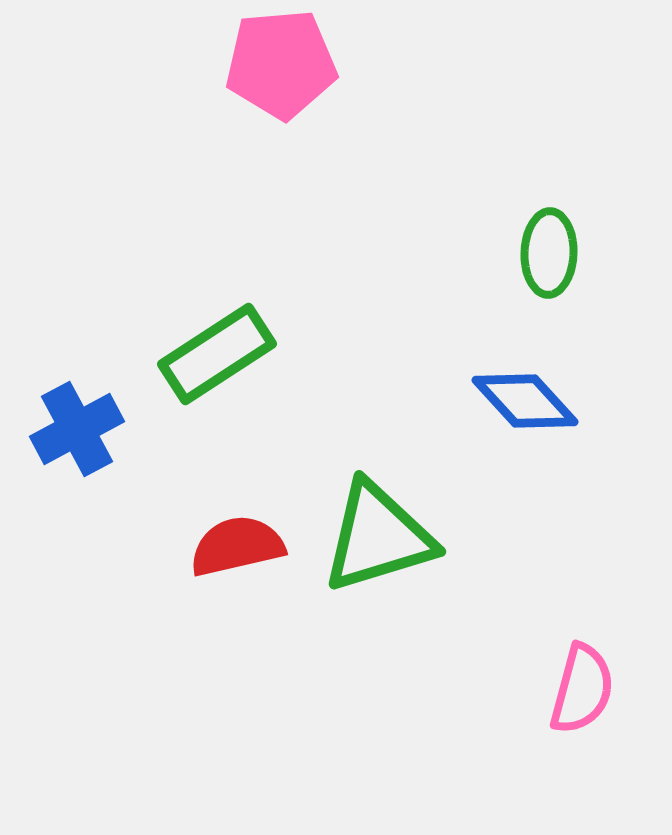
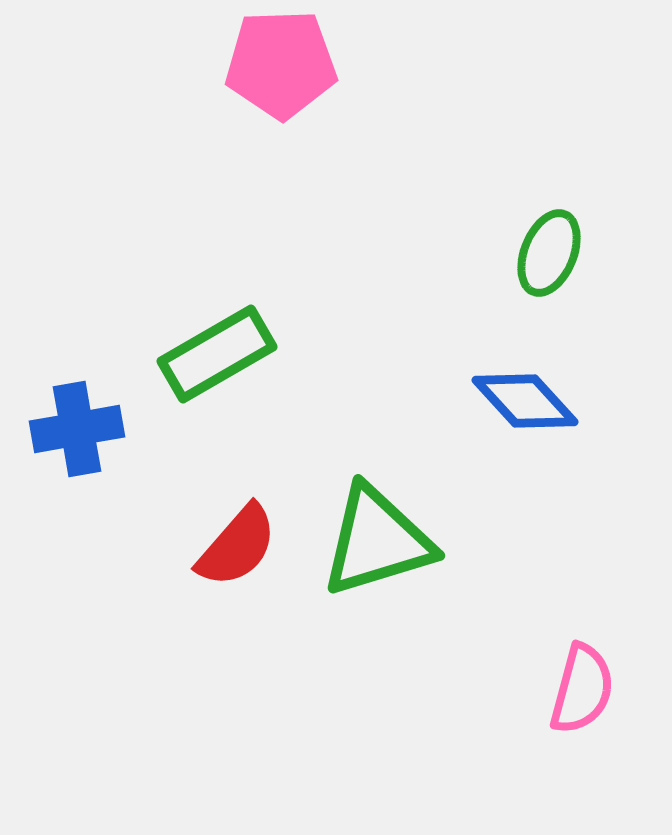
pink pentagon: rotated 3 degrees clockwise
green ellipse: rotated 20 degrees clockwise
green rectangle: rotated 3 degrees clockwise
blue cross: rotated 18 degrees clockwise
green triangle: moved 1 px left, 4 px down
red semicircle: rotated 144 degrees clockwise
